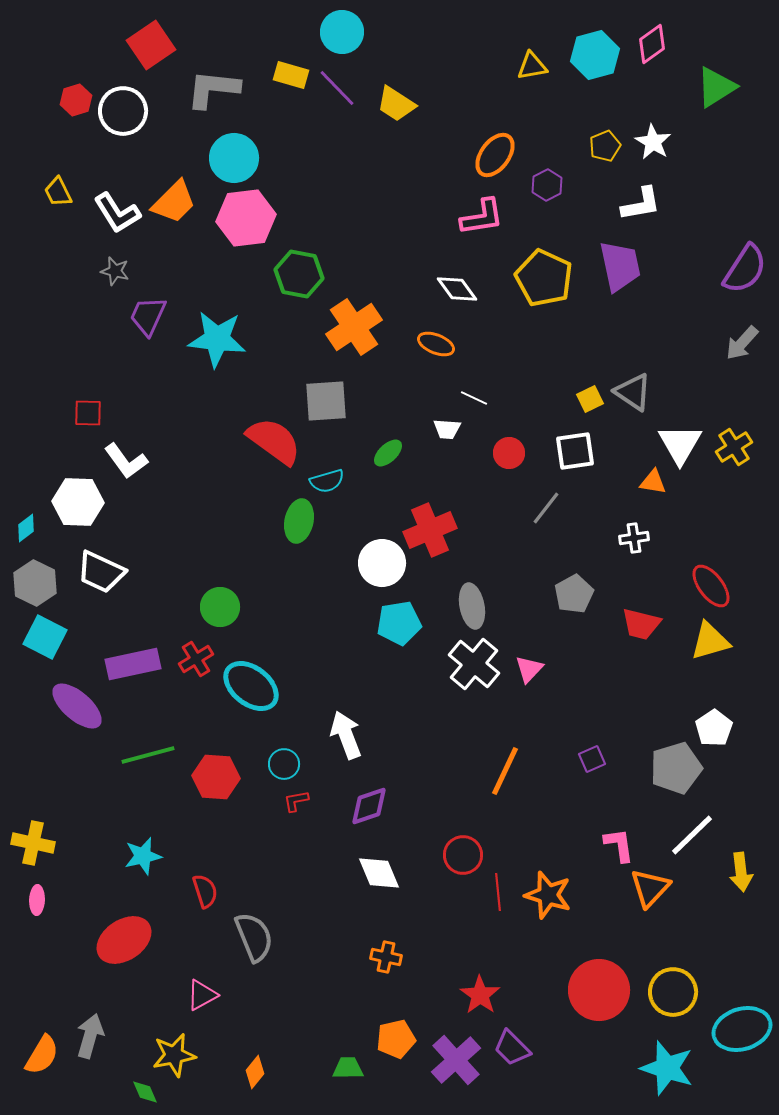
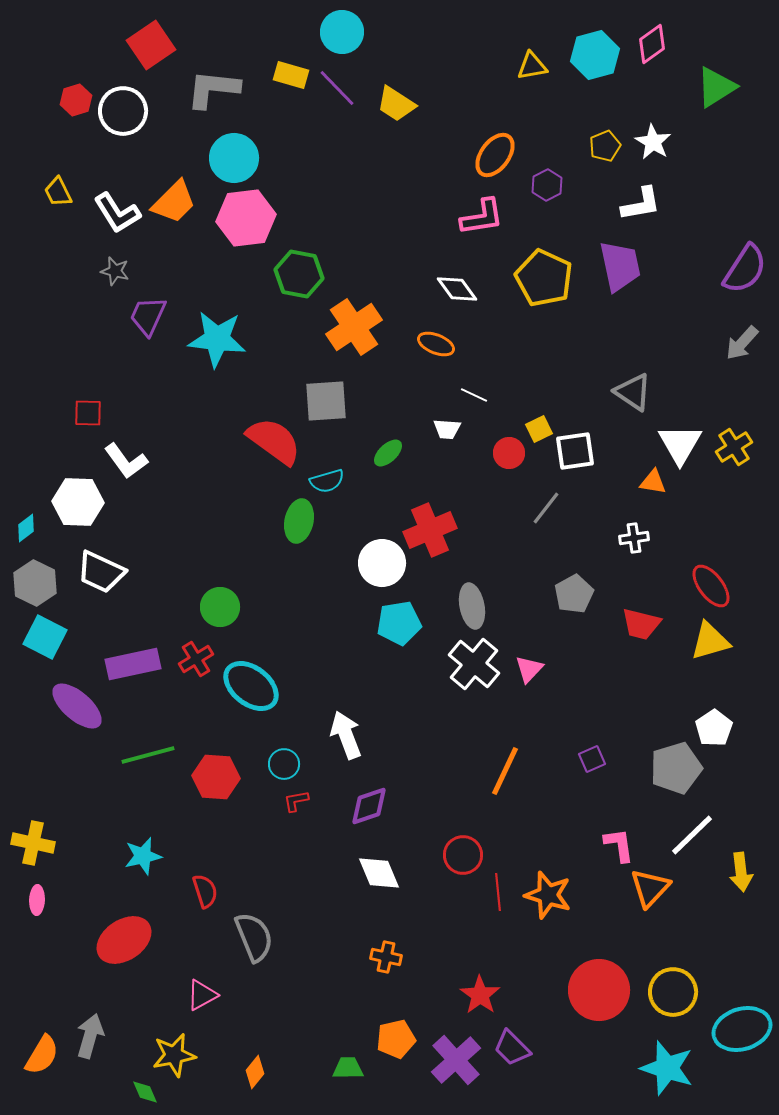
white line at (474, 398): moved 3 px up
yellow square at (590, 399): moved 51 px left, 30 px down
